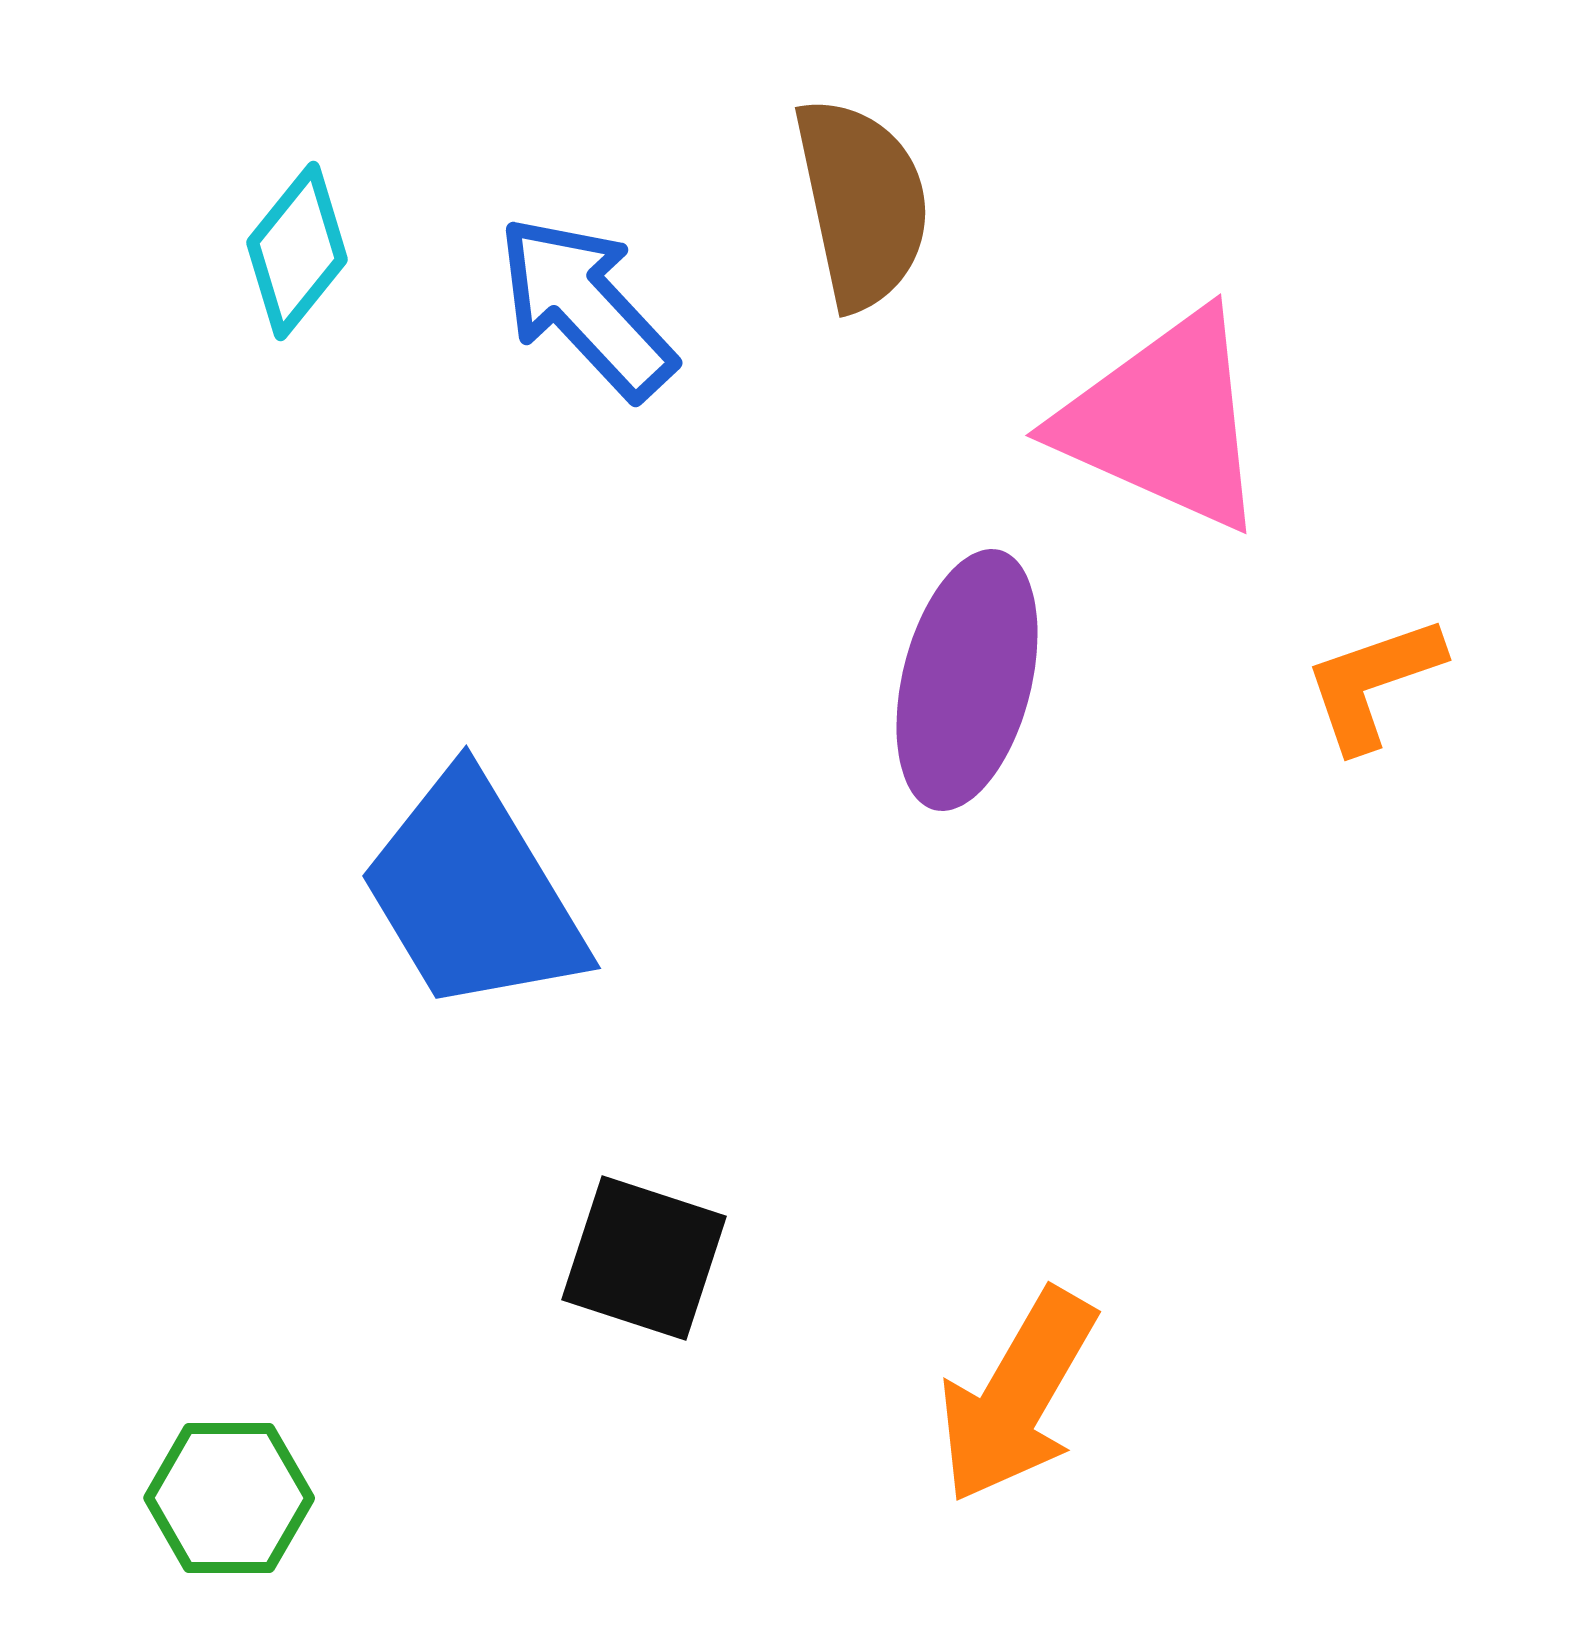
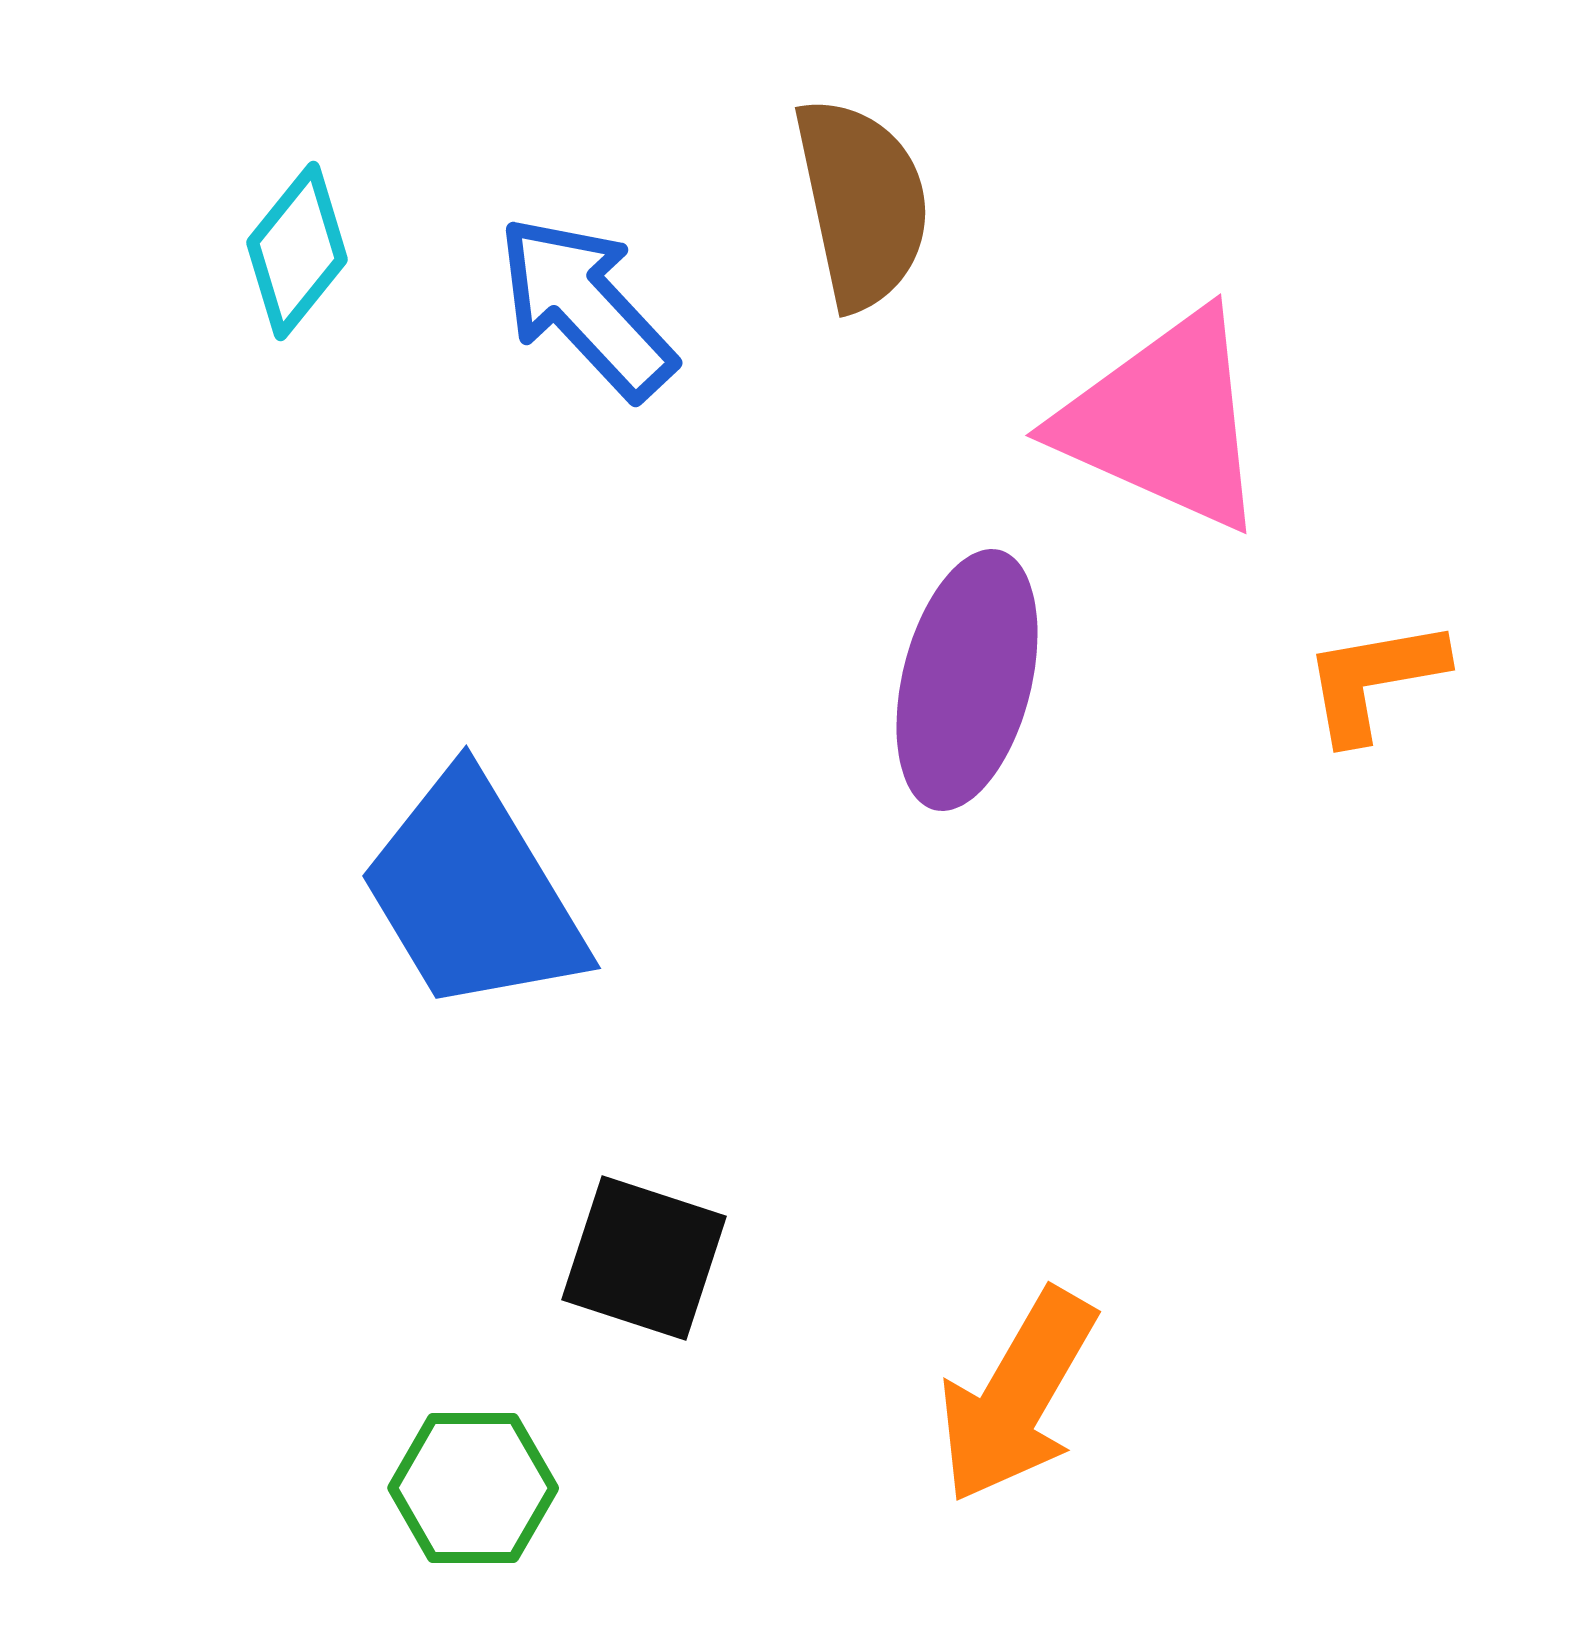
orange L-shape: moved 1 px right, 3 px up; rotated 9 degrees clockwise
green hexagon: moved 244 px right, 10 px up
